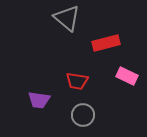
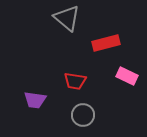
red trapezoid: moved 2 px left
purple trapezoid: moved 4 px left
